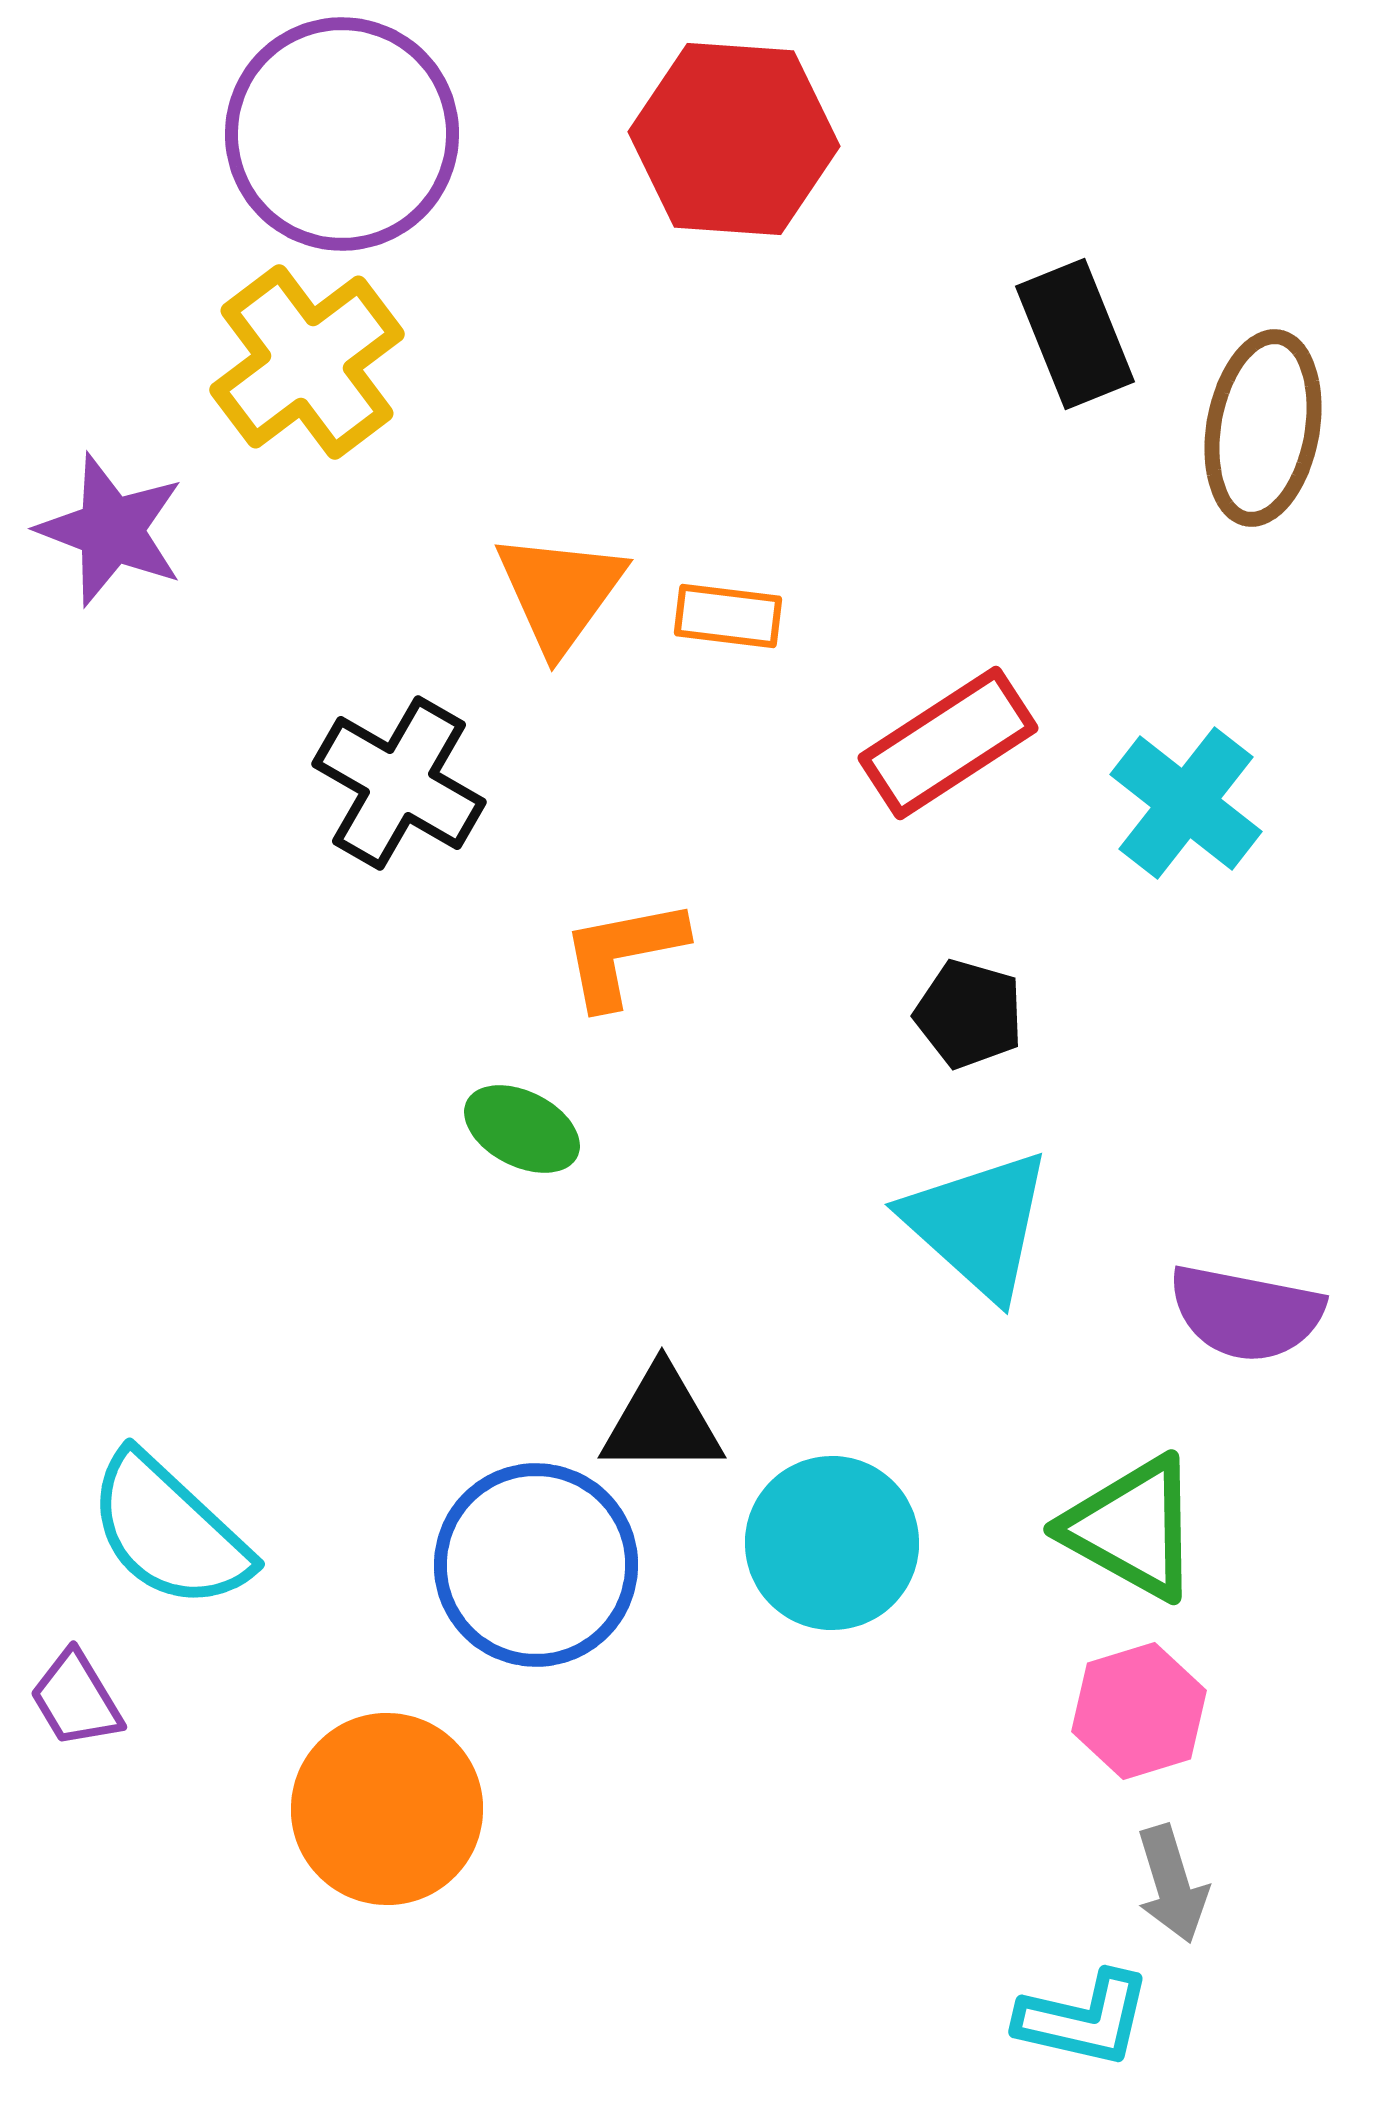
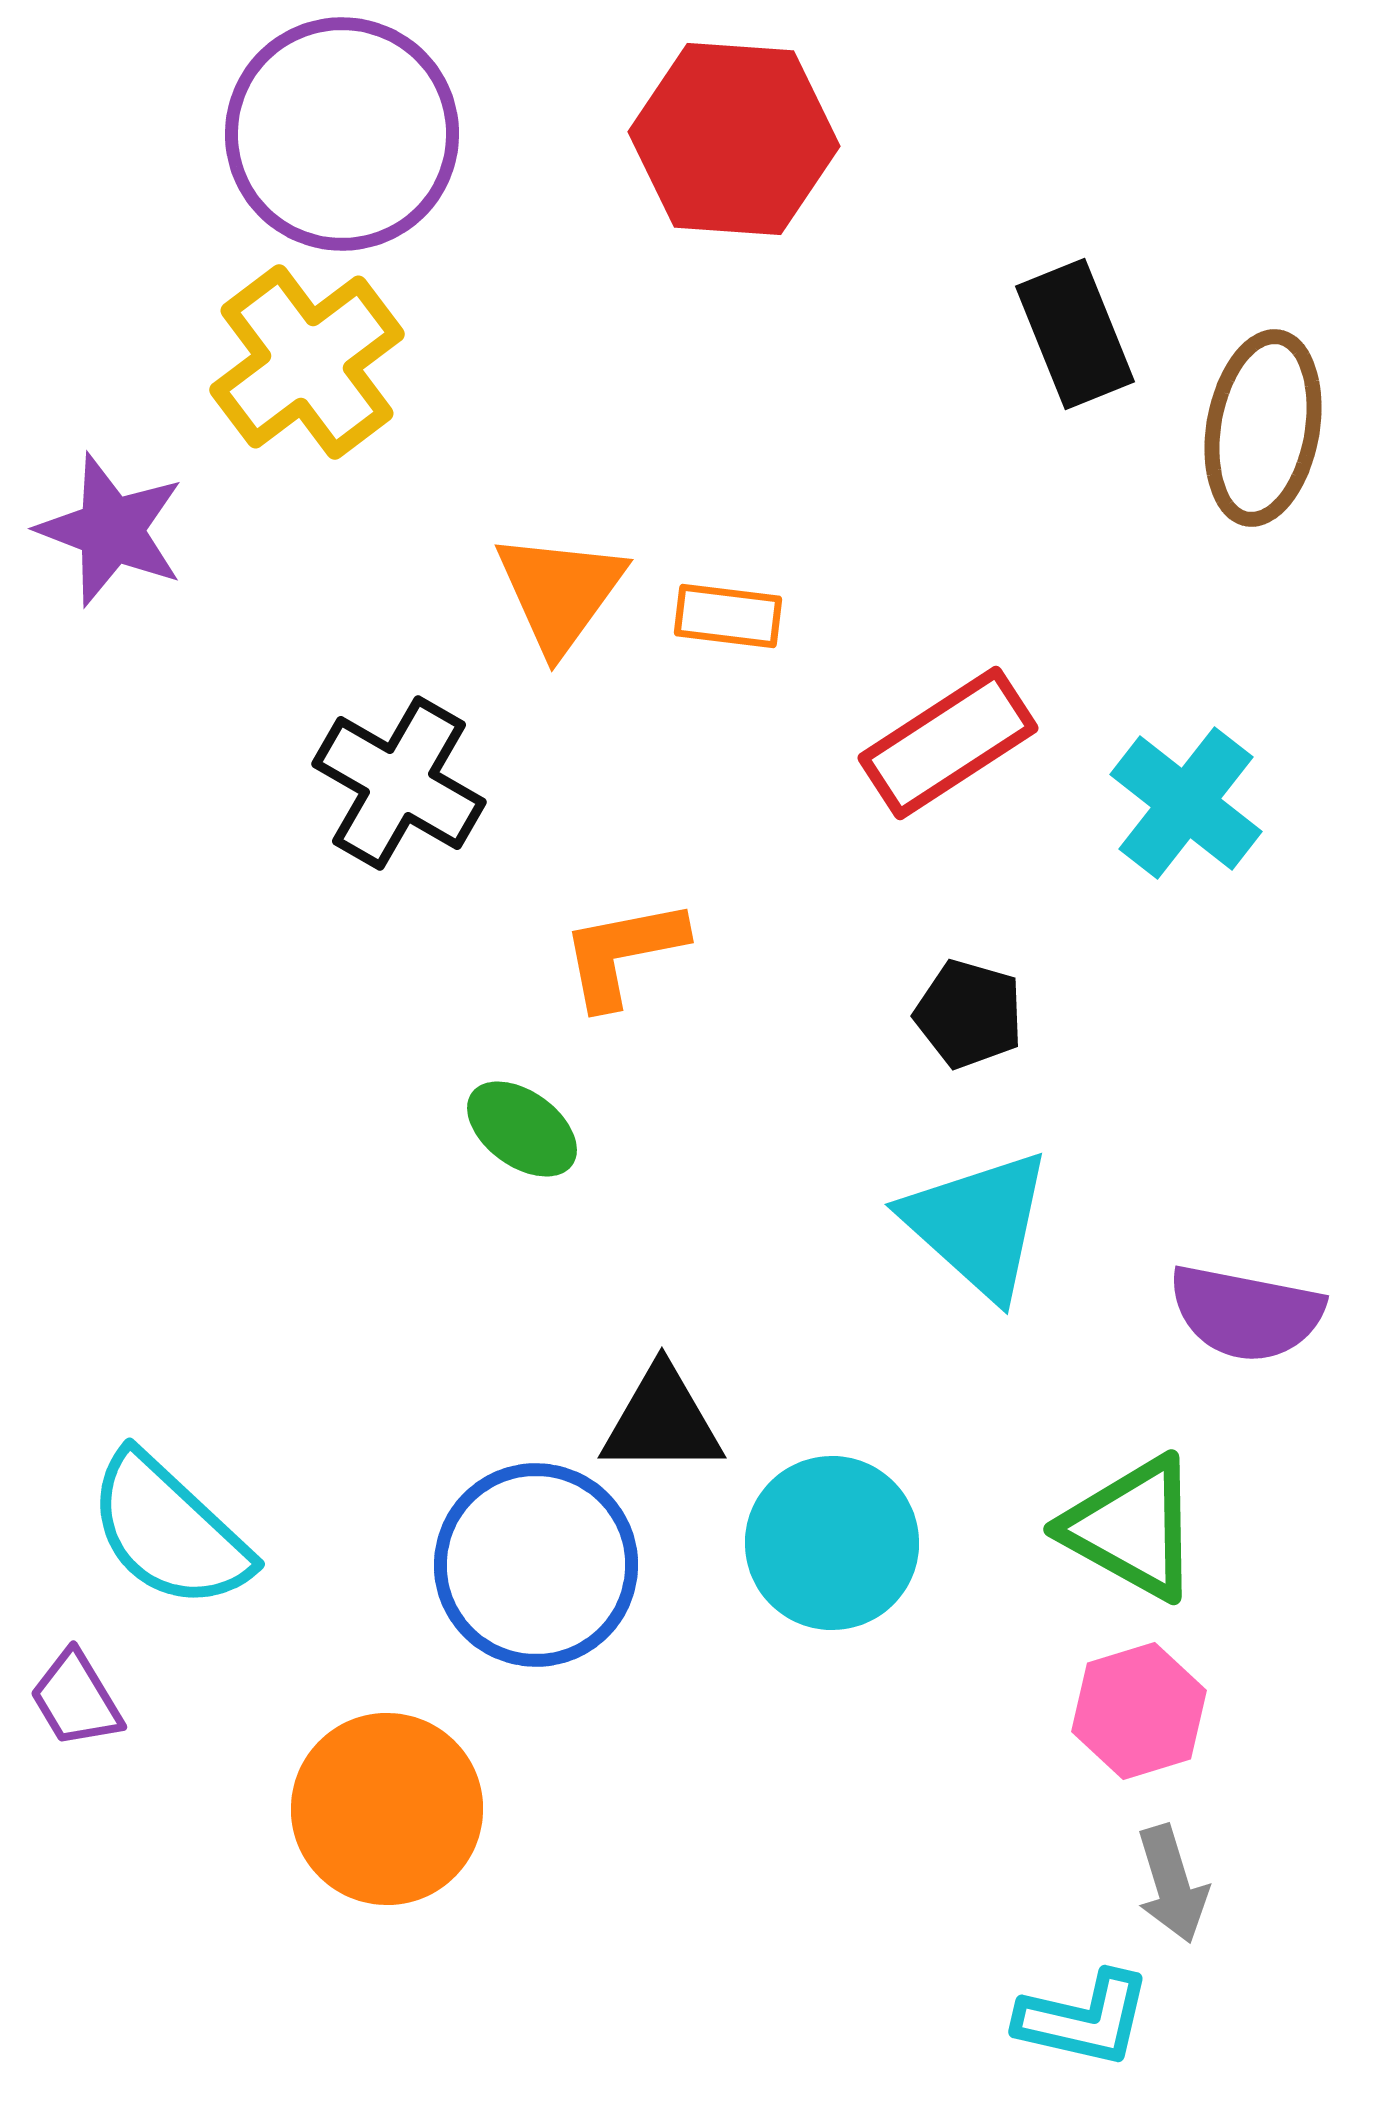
green ellipse: rotated 9 degrees clockwise
